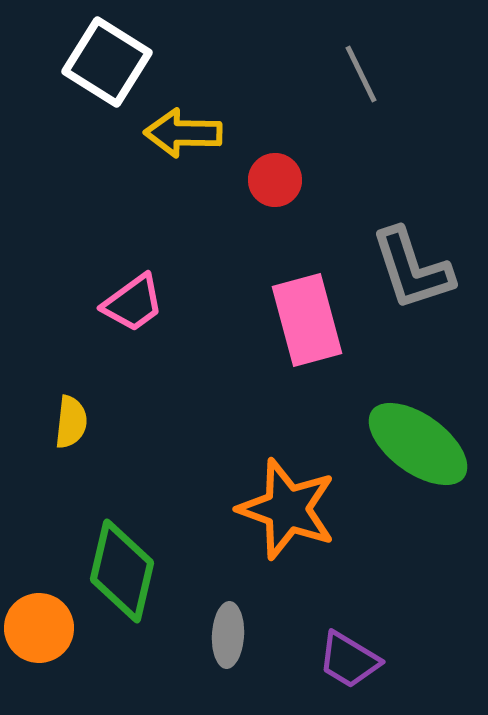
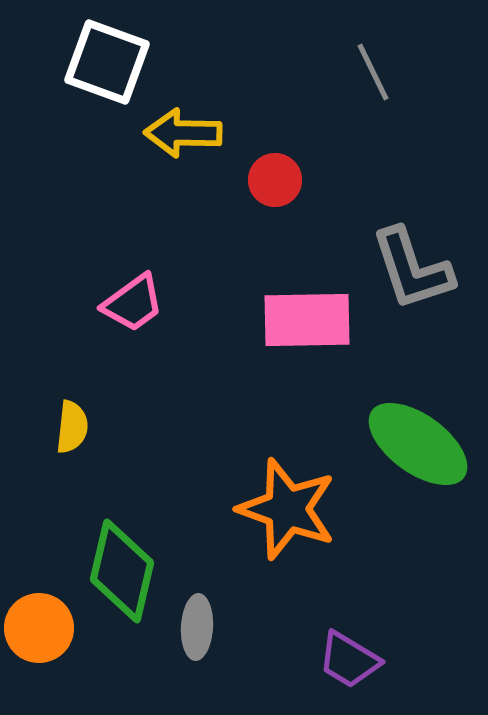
white square: rotated 12 degrees counterclockwise
gray line: moved 12 px right, 2 px up
pink rectangle: rotated 76 degrees counterclockwise
yellow semicircle: moved 1 px right, 5 px down
gray ellipse: moved 31 px left, 8 px up
